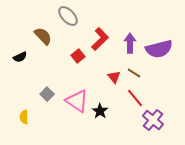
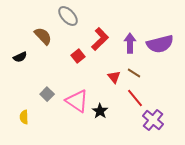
purple semicircle: moved 1 px right, 5 px up
